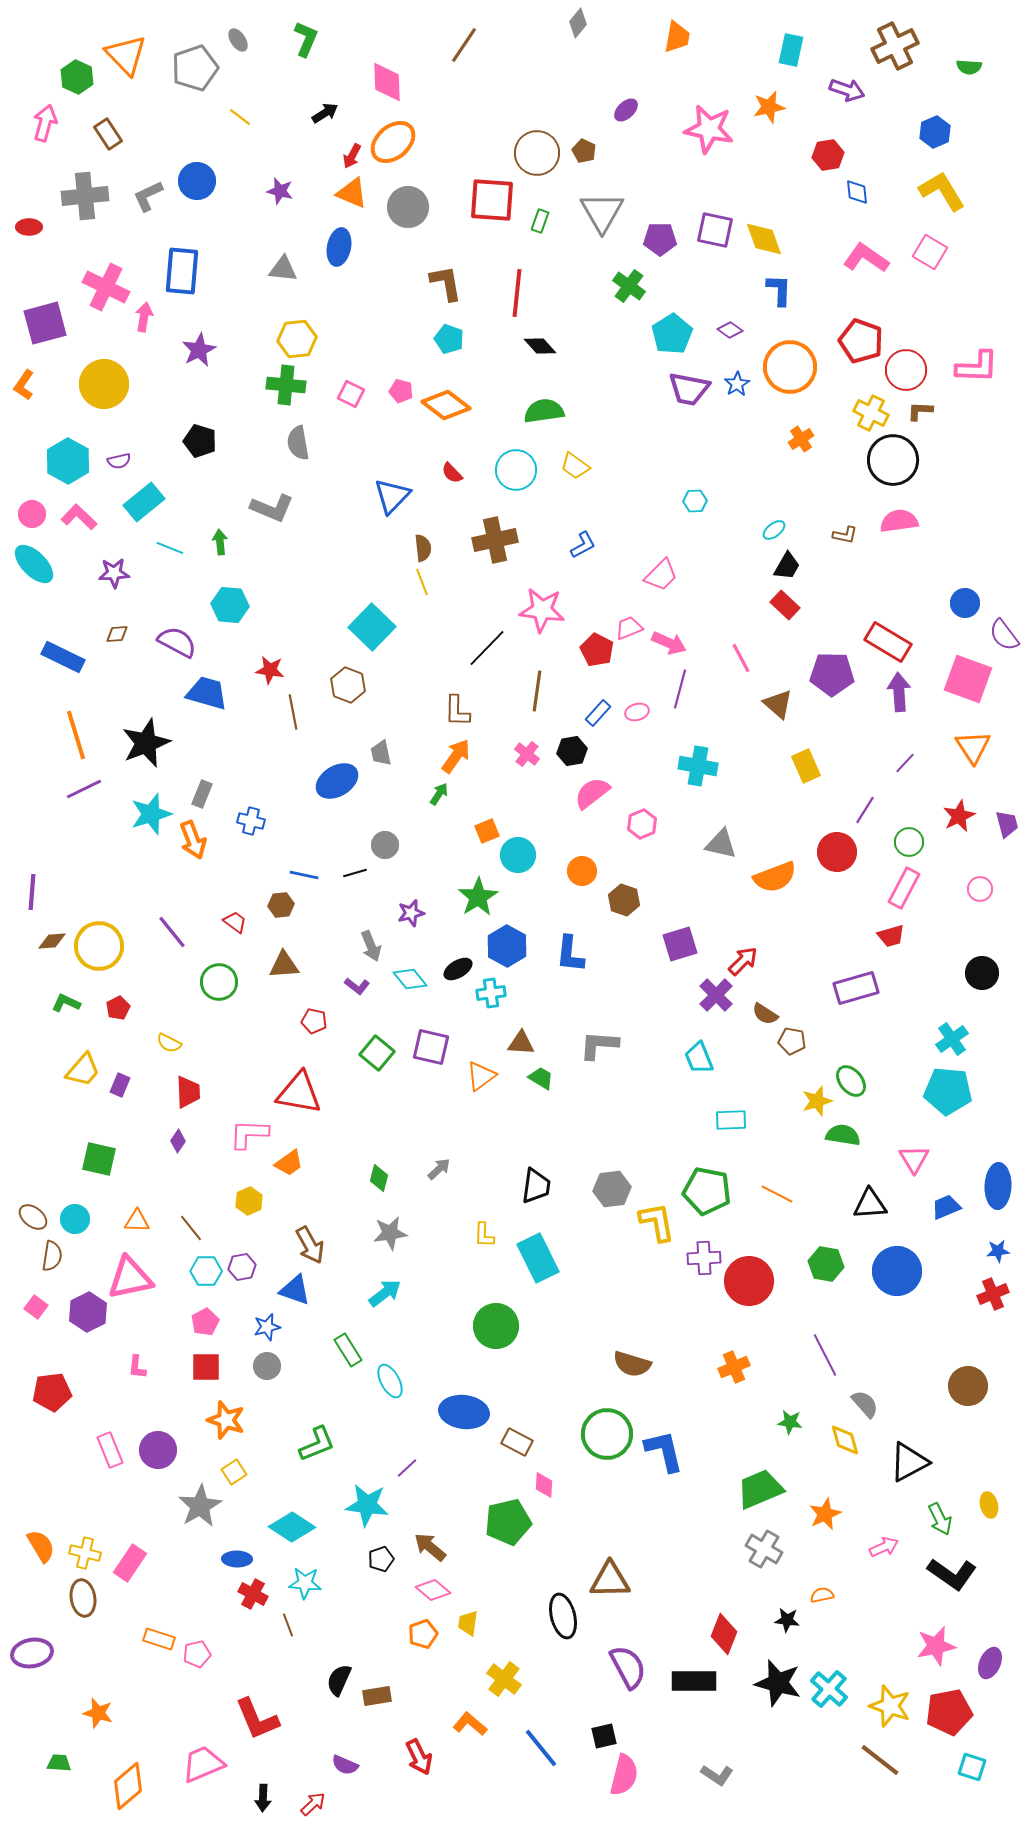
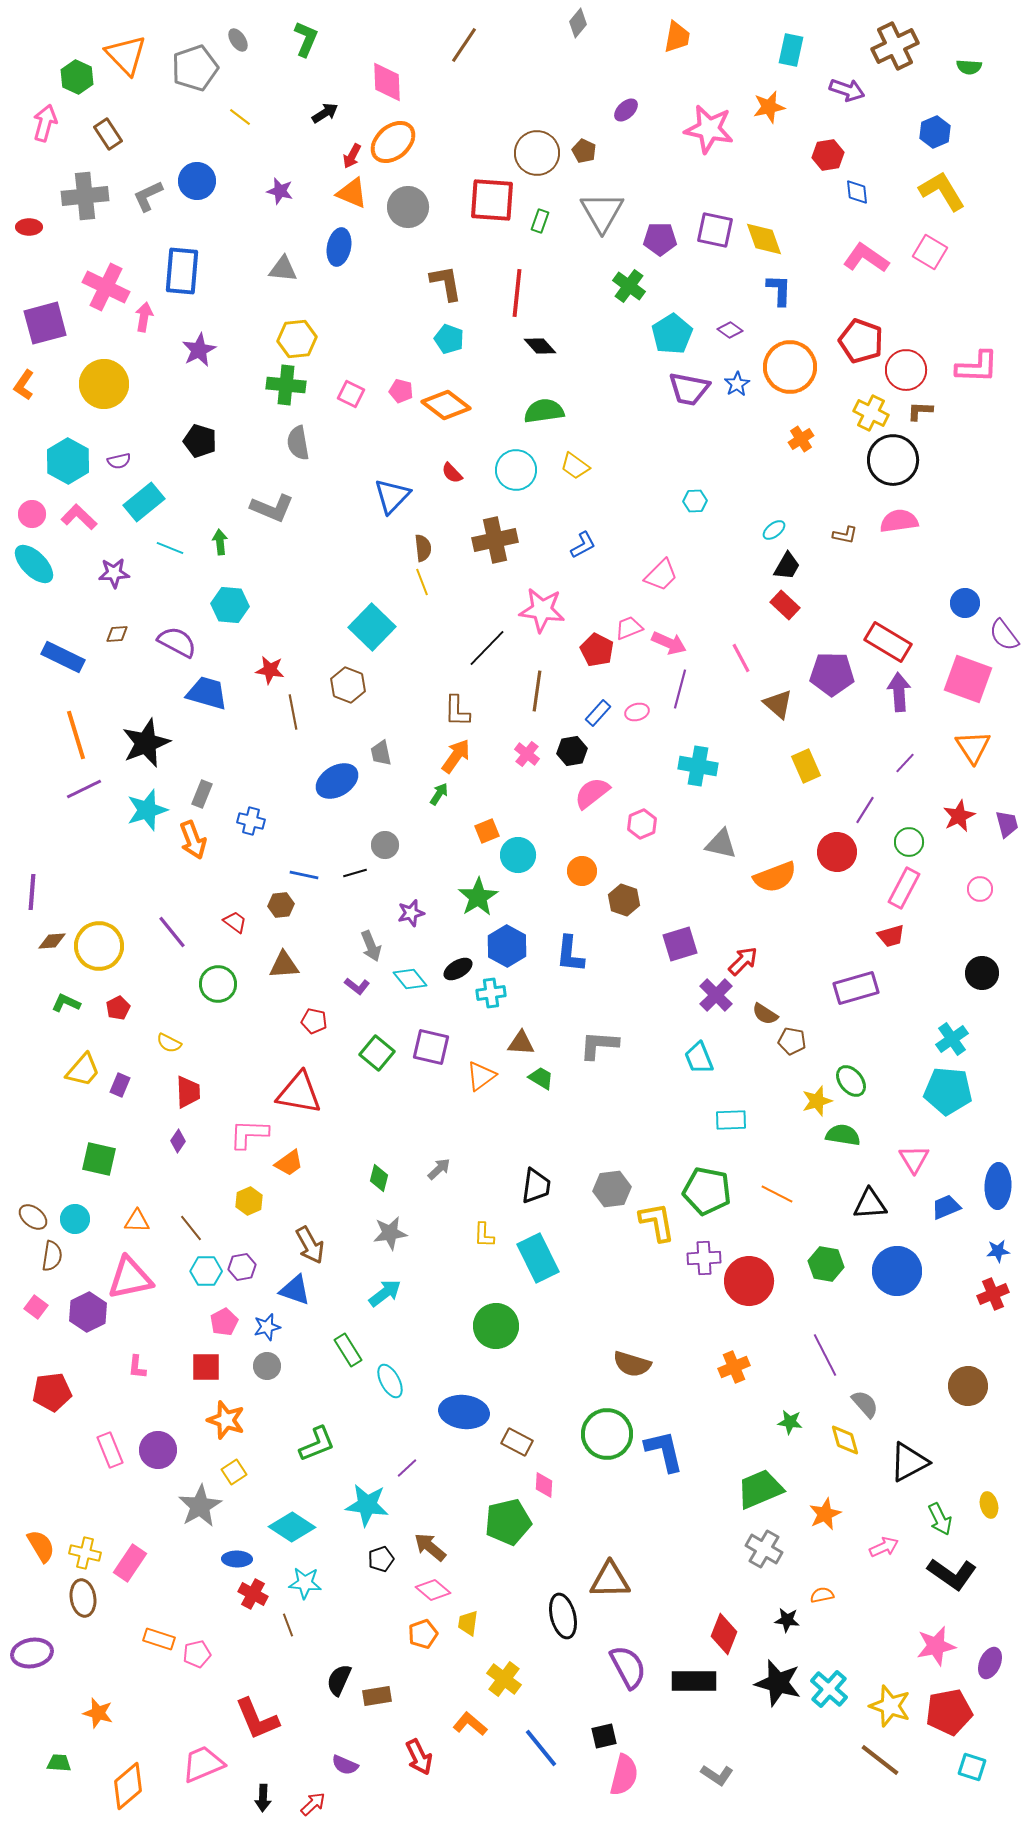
cyan star at (151, 814): moved 4 px left, 4 px up
green circle at (219, 982): moved 1 px left, 2 px down
pink pentagon at (205, 1322): moved 19 px right
